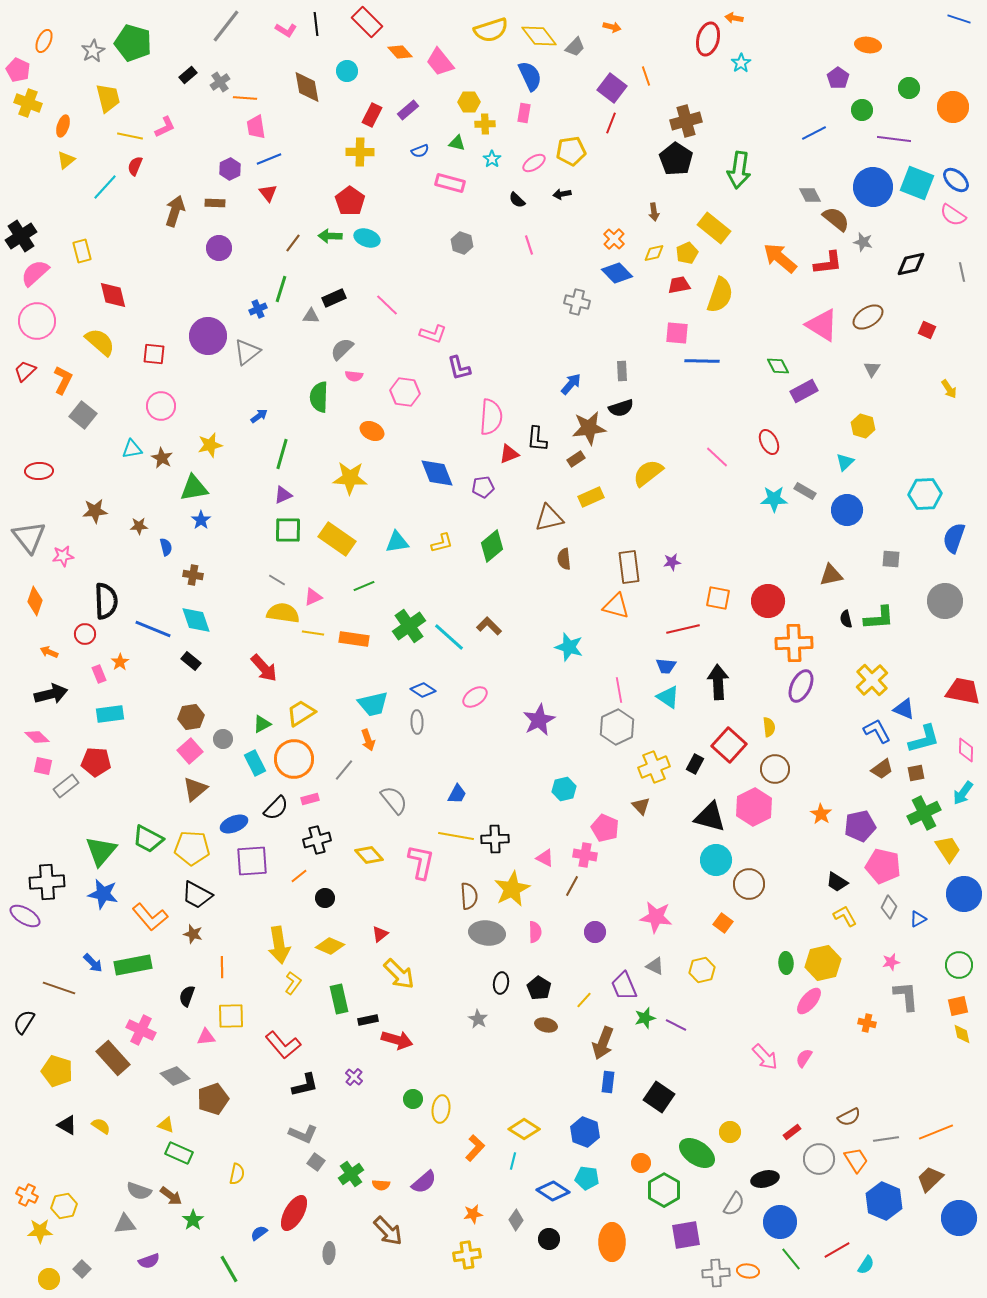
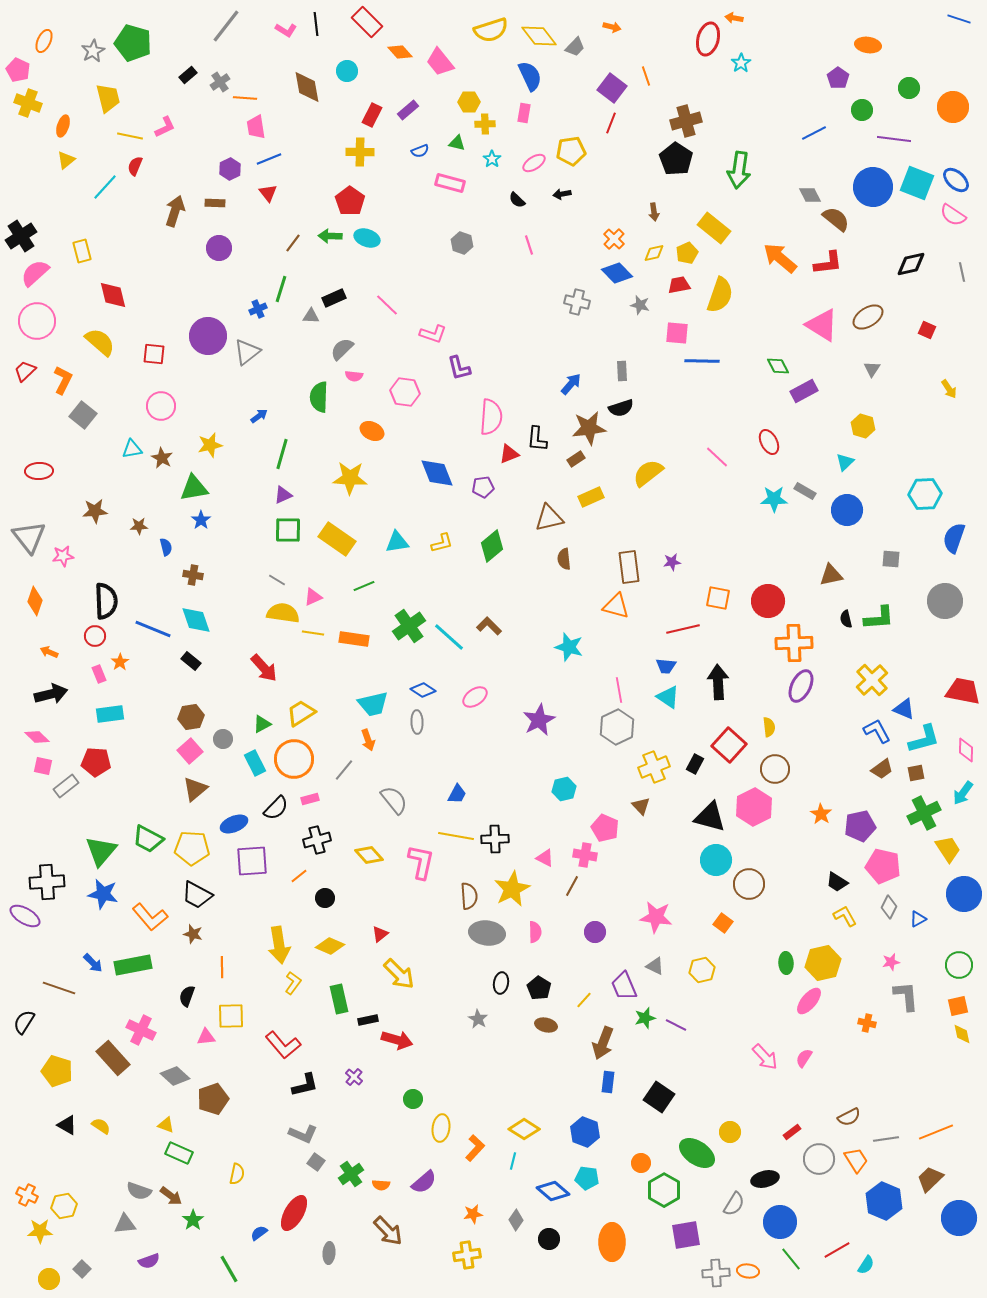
gray star at (863, 242): moved 223 px left, 63 px down
red circle at (85, 634): moved 10 px right, 2 px down
yellow ellipse at (441, 1109): moved 19 px down
blue diamond at (553, 1191): rotated 8 degrees clockwise
